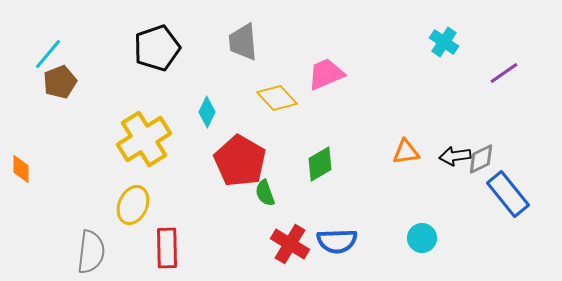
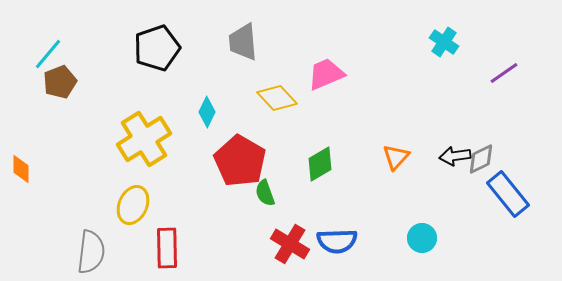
orange triangle: moved 10 px left, 5 px down; rotated 40 degrees counterclockwise
